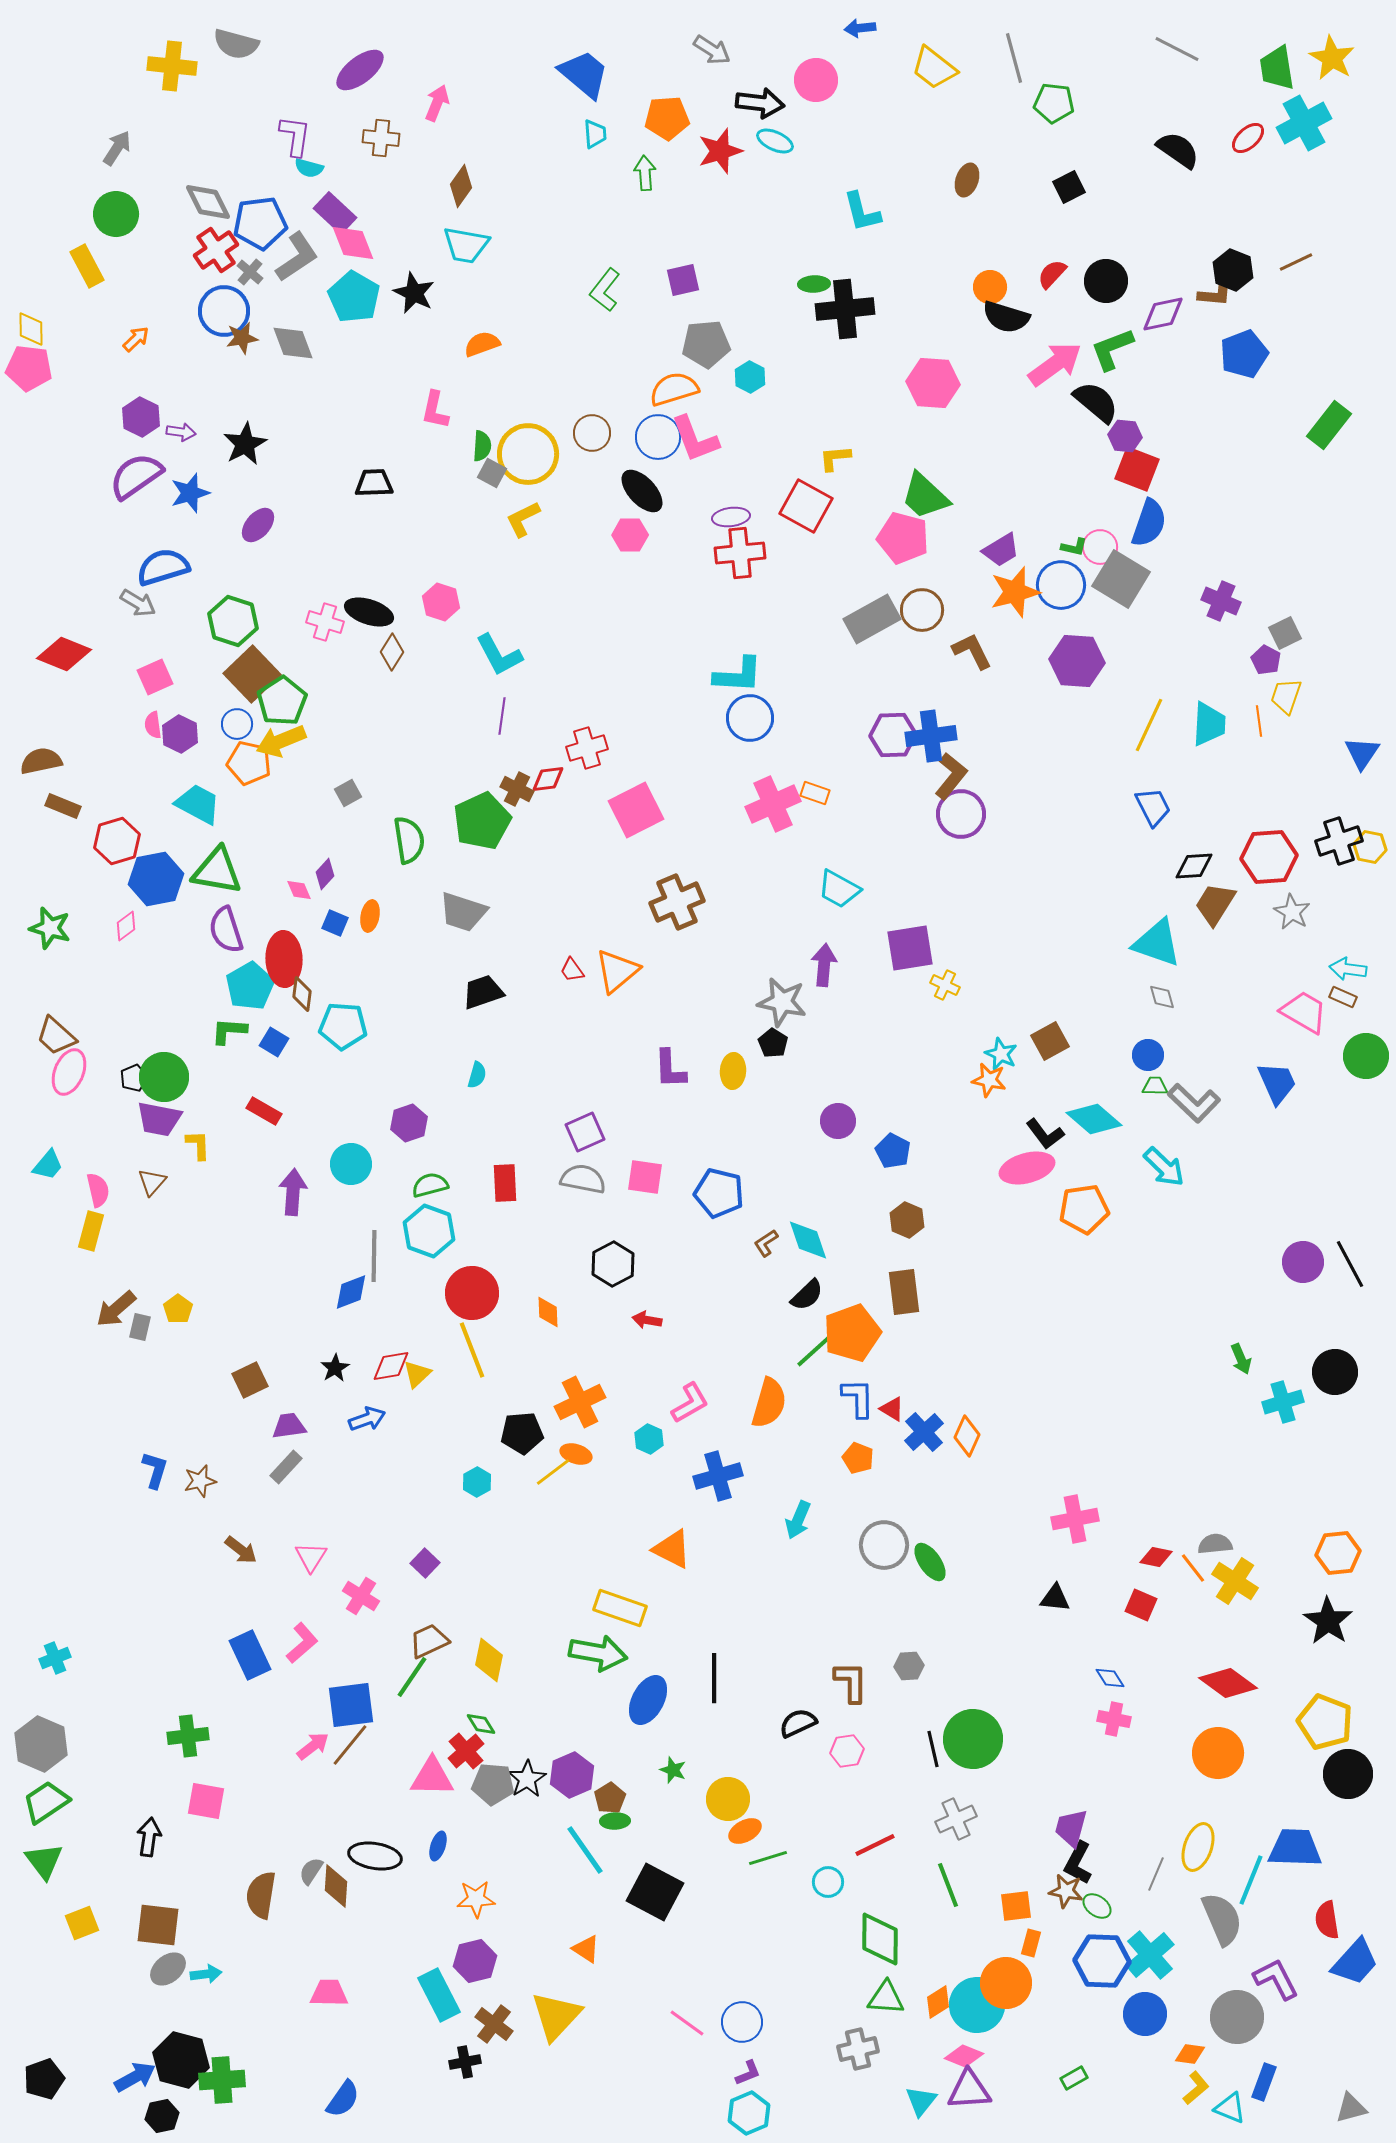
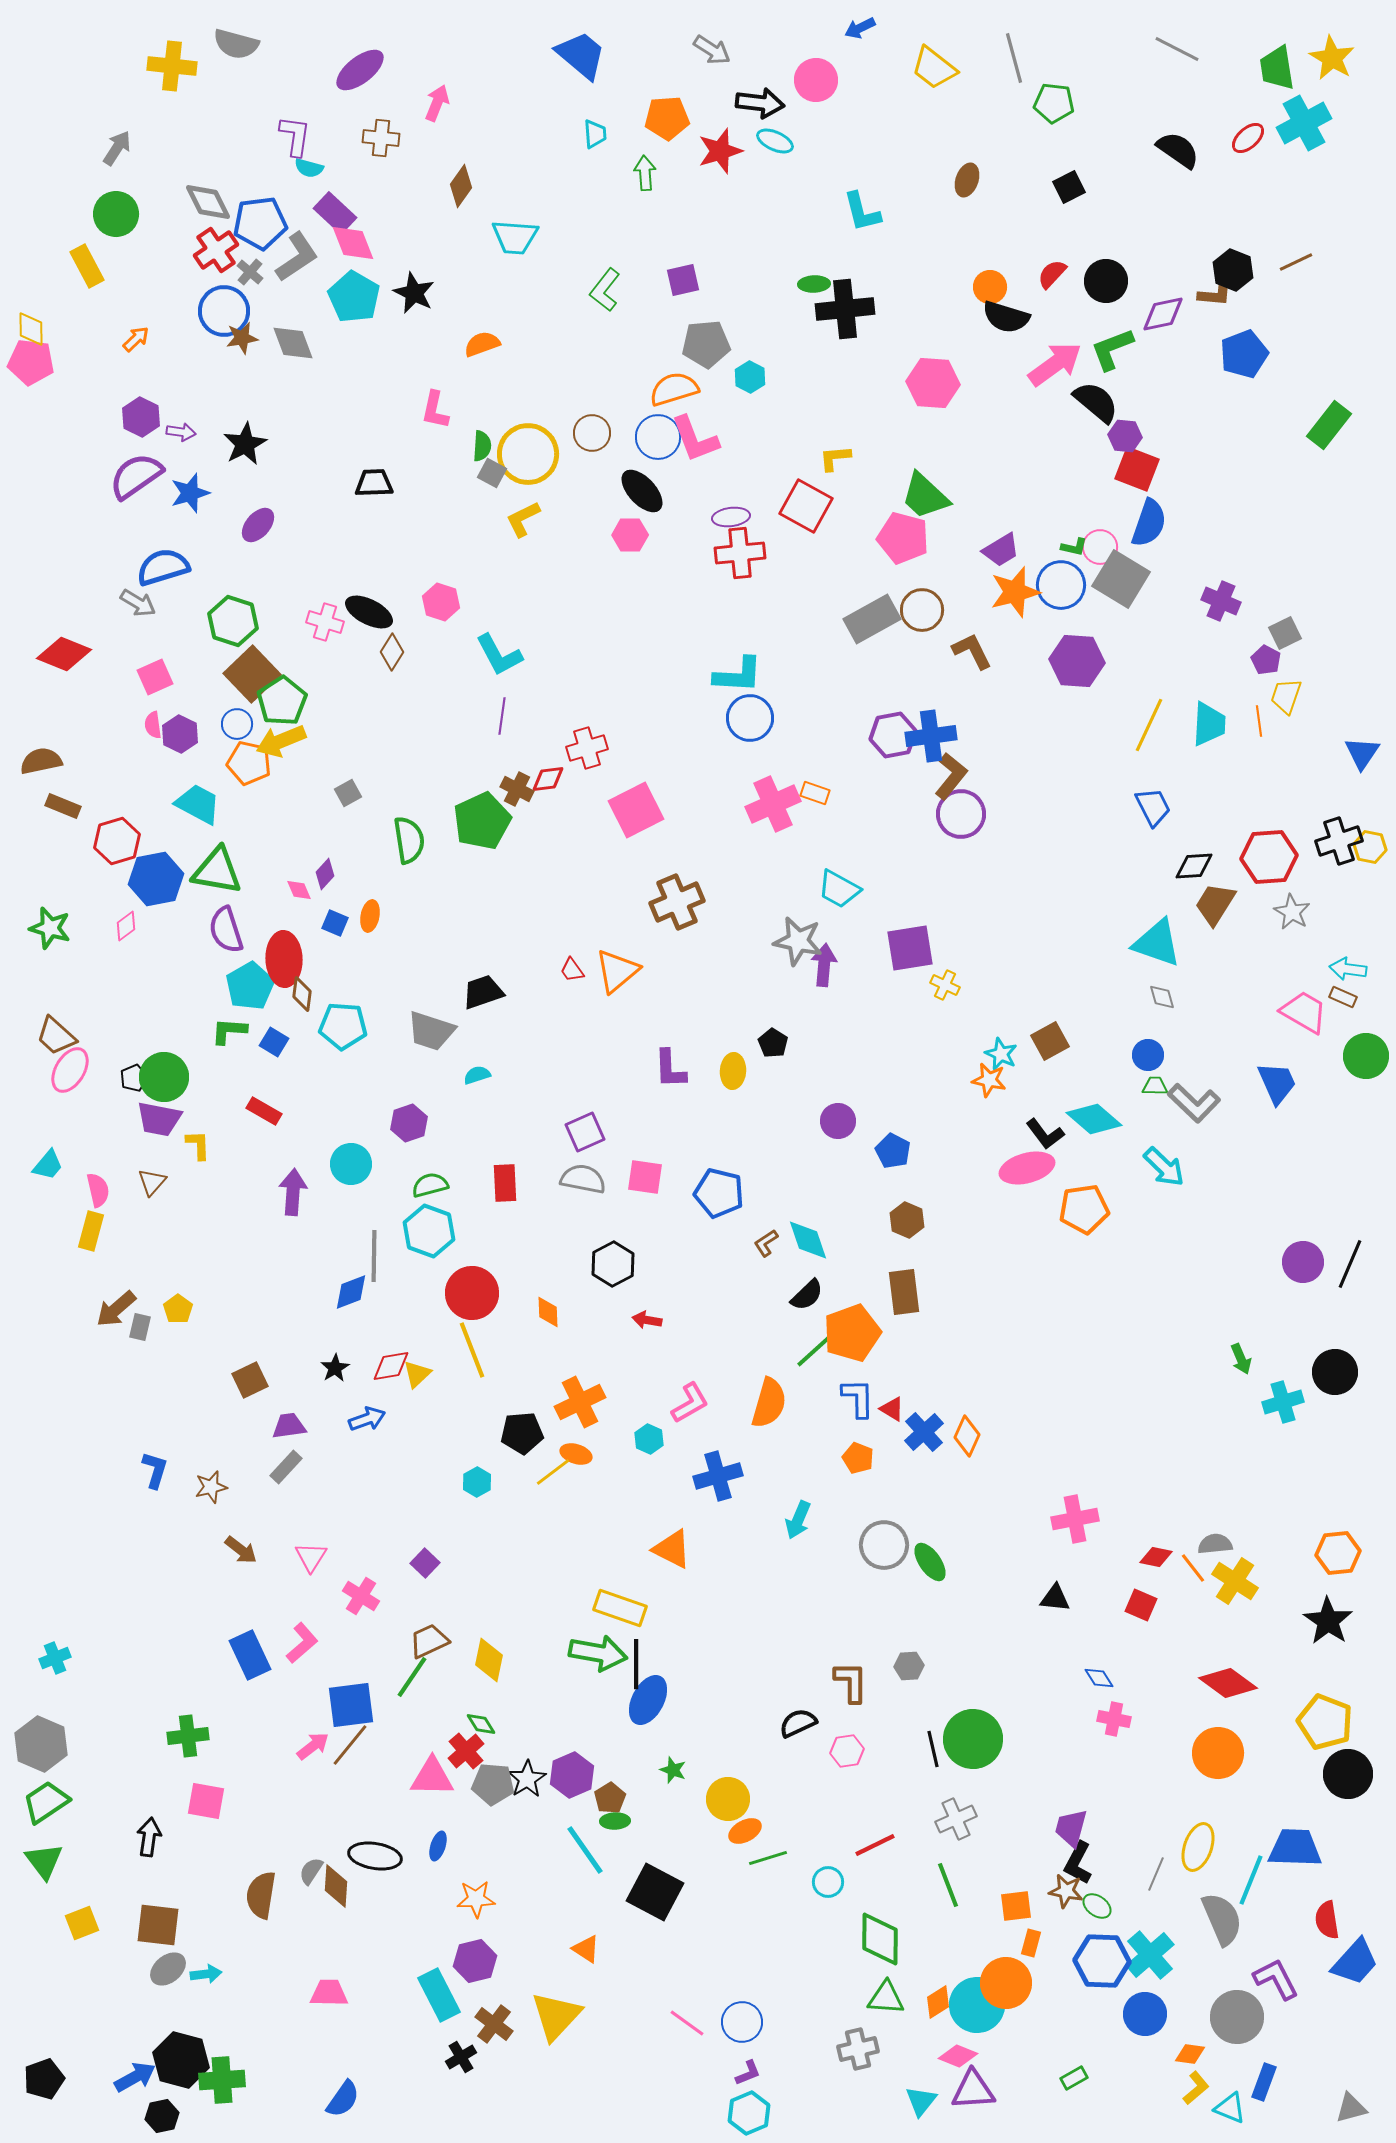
blue arrow at (860, 28): rotated 20 degrees counterclockwise
blue trapezoid at (584, 74): moved 3 px left, 19 px up
cyan trapezoid at (466, 245): moved 49 px right, 8 px up; rotated 6 degrees counterclockwise
pink pentagon at (29, 368): moved 2 px right, 6 px up
black ellipse at (369, 612): rotated 9 degrees clockwise
purple hexagon at (893, 735): rotated 9 degrees counterclockwise
gray trapezoid at (463, 912): moved 32 px left, 119 px down
gray star at (782, 1002): moved 16 px right, 61 px up
pink ellipse at (69, 1072): moved 1 px right, 2 px up; rotated 9 degrees clockwise
cyan semicircle at (477, 1075): rotated 124 degrees counterclockwise
black line at (1350, 1264): rotated 51 degrees clockwise
brown star at (200, 1481): moved 11 px right, 6 px down
black line at (714, 1678): moved 78 px left, 14 px up
blue diamond at (1110, 1678): moved 11 px left
pink diamond at (964, 2056): moved 6 px left
black cross at (465, 2062): moved 4 px left, 5 px up; rotated 20 degrees counterclockwise
purple triangle at (969, 2090): moved 4 px right
